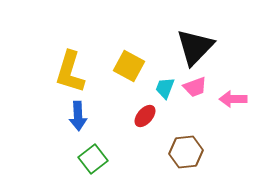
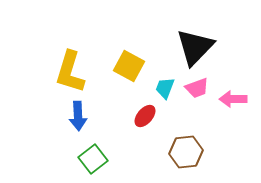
pink trapezoid: moved 2 px right, 1 px down
